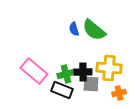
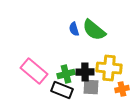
black cross: moved 2 px right
gray square: moved 3 px down
orange cross: moved 3 px right, 4 px up
